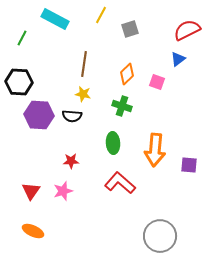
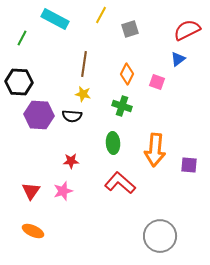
orange diamond: rotated 20 degrees counterclockwise
